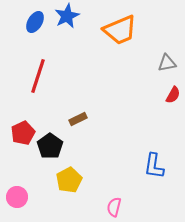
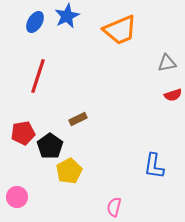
red semicircle: rotated 42 degrees clockwise
red pentagon: rotated 15 degrees clockwise
yellow pentagon: moved 9 px up
